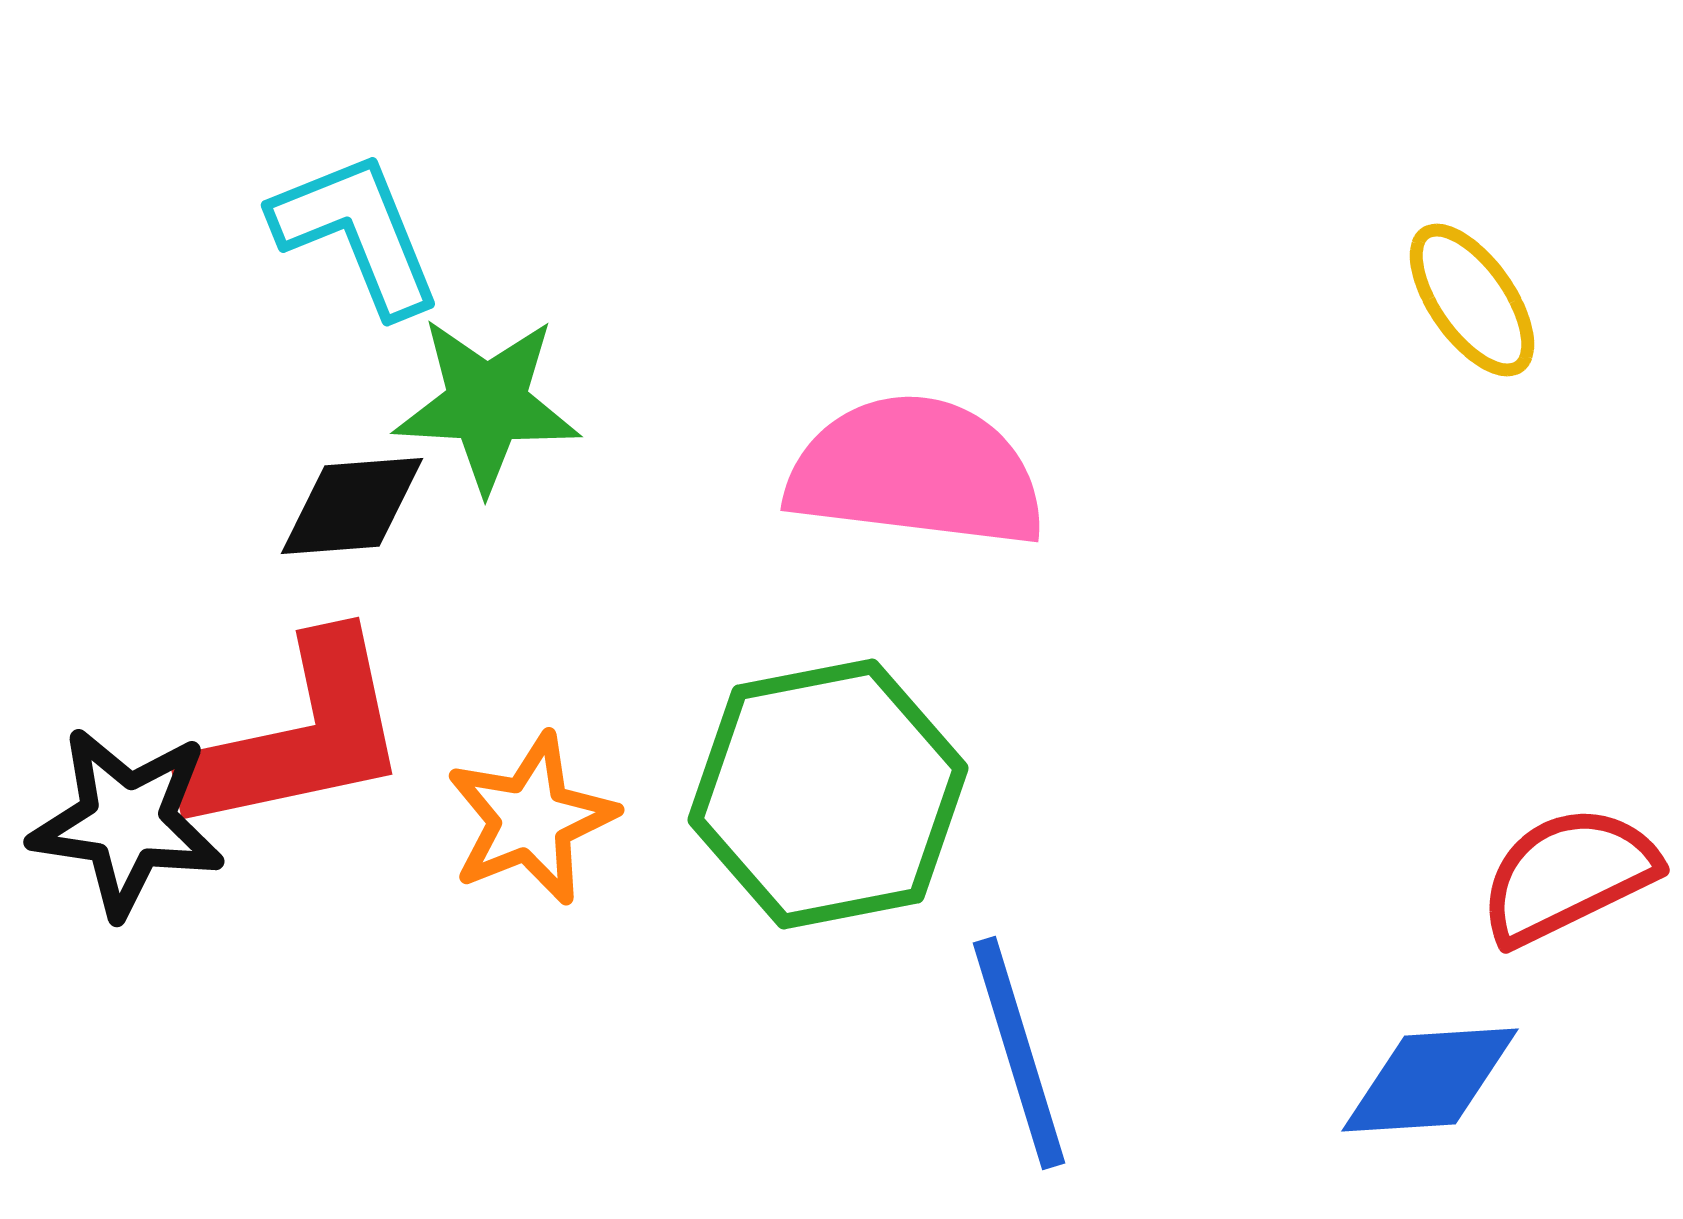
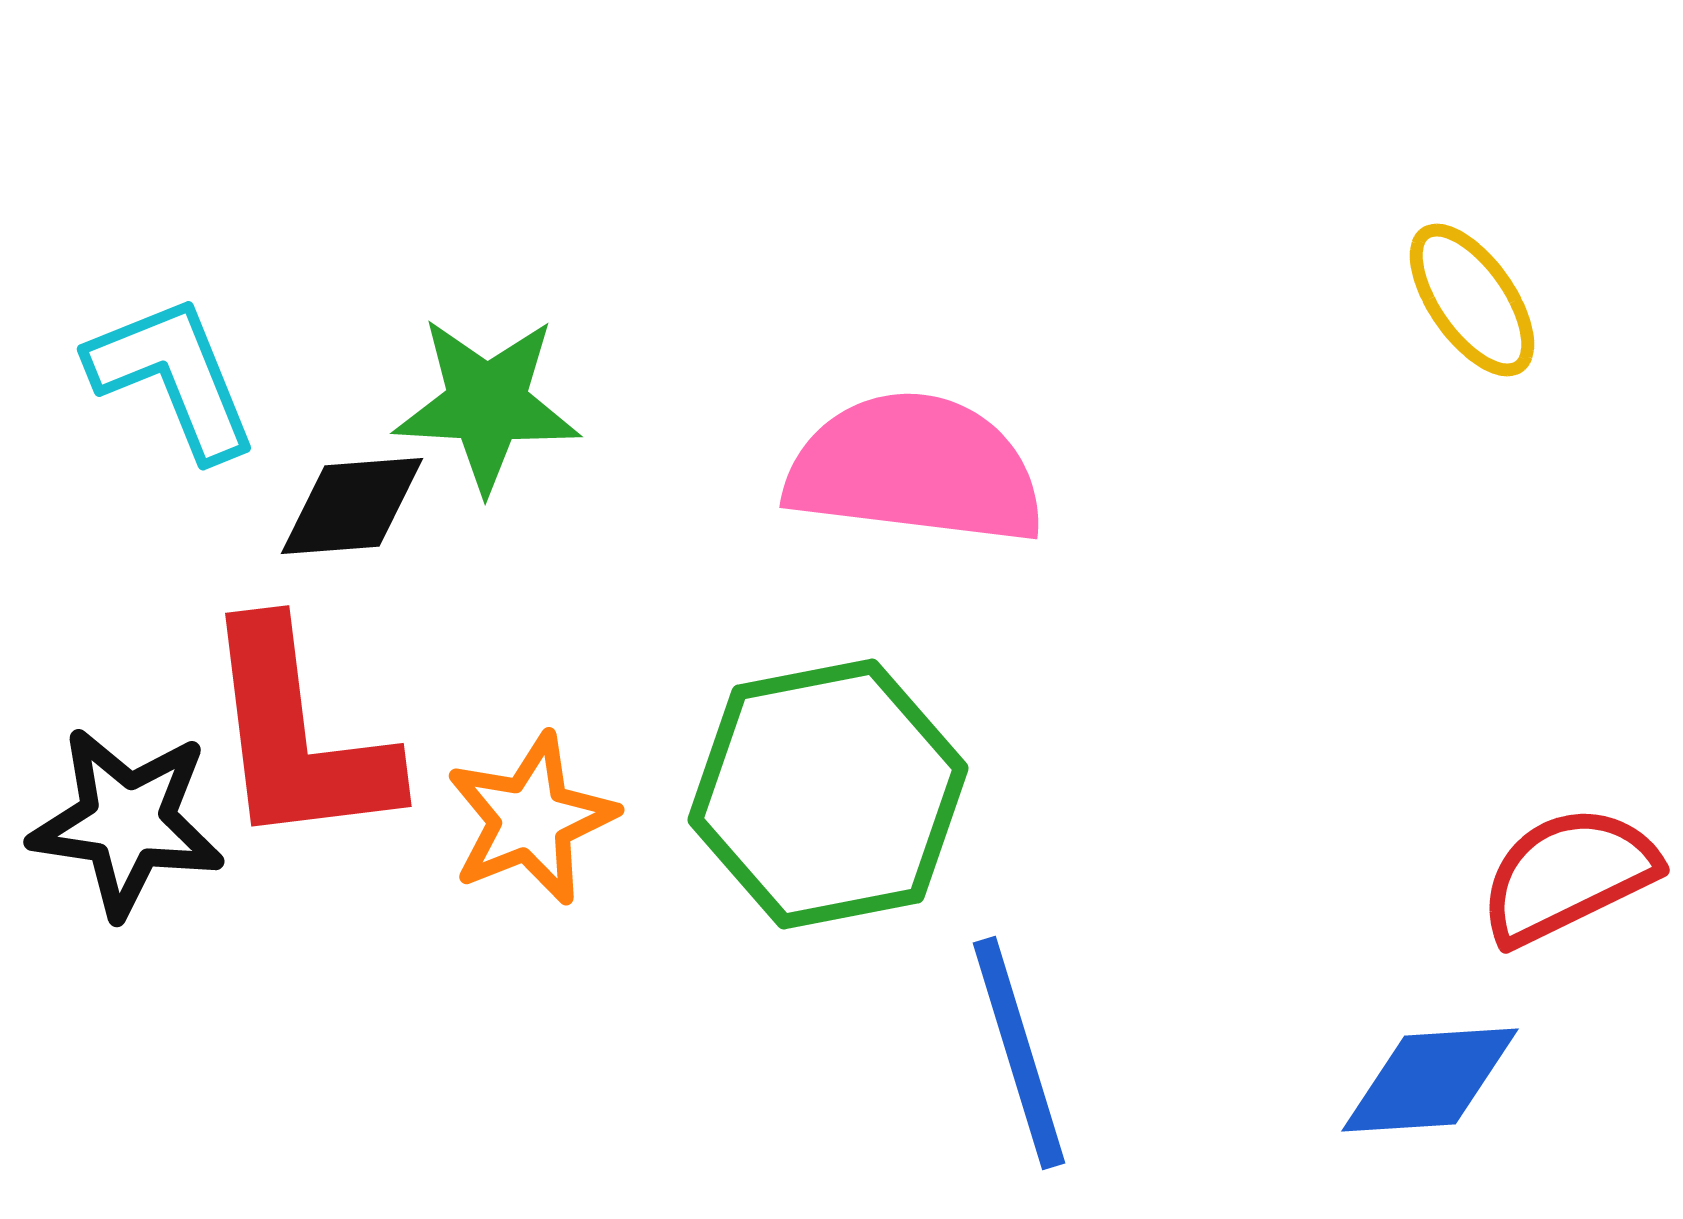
cyan L-shape: moved 184 px left, 144 px down
pink semicircle: moved 1 px left, 3 px up
red L-shape: rotated 95 degrees clockwise
